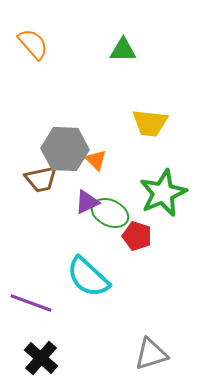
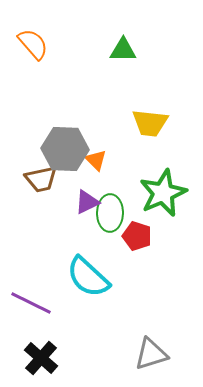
green ellipse: rotated 66 degrees clockwise
purple line: rotated 6 degrees clockwise
